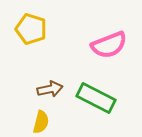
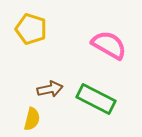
pink semicircle: rotated 129 degrees counterclockwise
green rectangle: moved 1 px down
yellow semicircle: moved 9 px left, 3 px up
